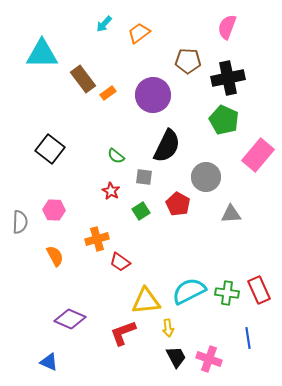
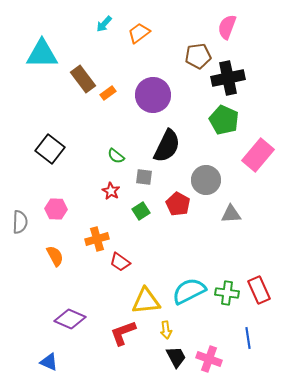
brown pentagon: moved 10 px right, 5 px up; rotated 10 degrees counterclockwise
gray circle: moved 3 px down
pink hexagon: moved 2 px right, 1 px up
yellow arrow: moved 2 px left, 2 px down
